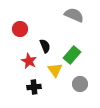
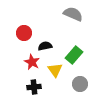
gray semicircle: moved 1 px left, 1 px up
red circle: moved 4 px right, 4 px down
black semicircle: rotated 80 degrees counterclockwise
green rectangle: moved 2 px right
red star: moved 3 px right, 1 px down
